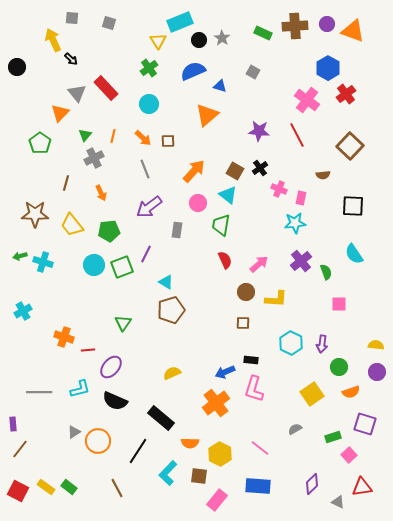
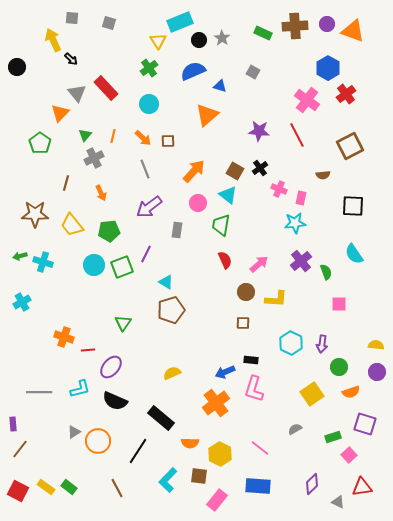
brown square at (350, 146): rotated 20 degrees clockwise
cyan cross at (23, 311): moved 1 px left, 9 px up
cyan L-shape at (168, 473): moved 7 px down
